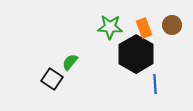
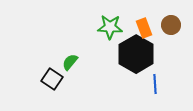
brown circle: moved 1 px left
